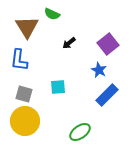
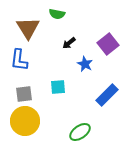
green semicircle: moved 5 px right; rotated 14 degrees counterclockwise
brown triangle: moved 1 px right, 1 px down
blue star: moved 14 px left, 6 px up
gray square: rotated 24 degrees counterclockwise
